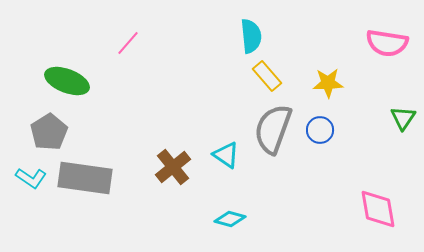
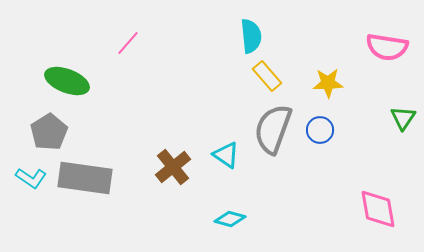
pink semicircle: moved 4 px down
